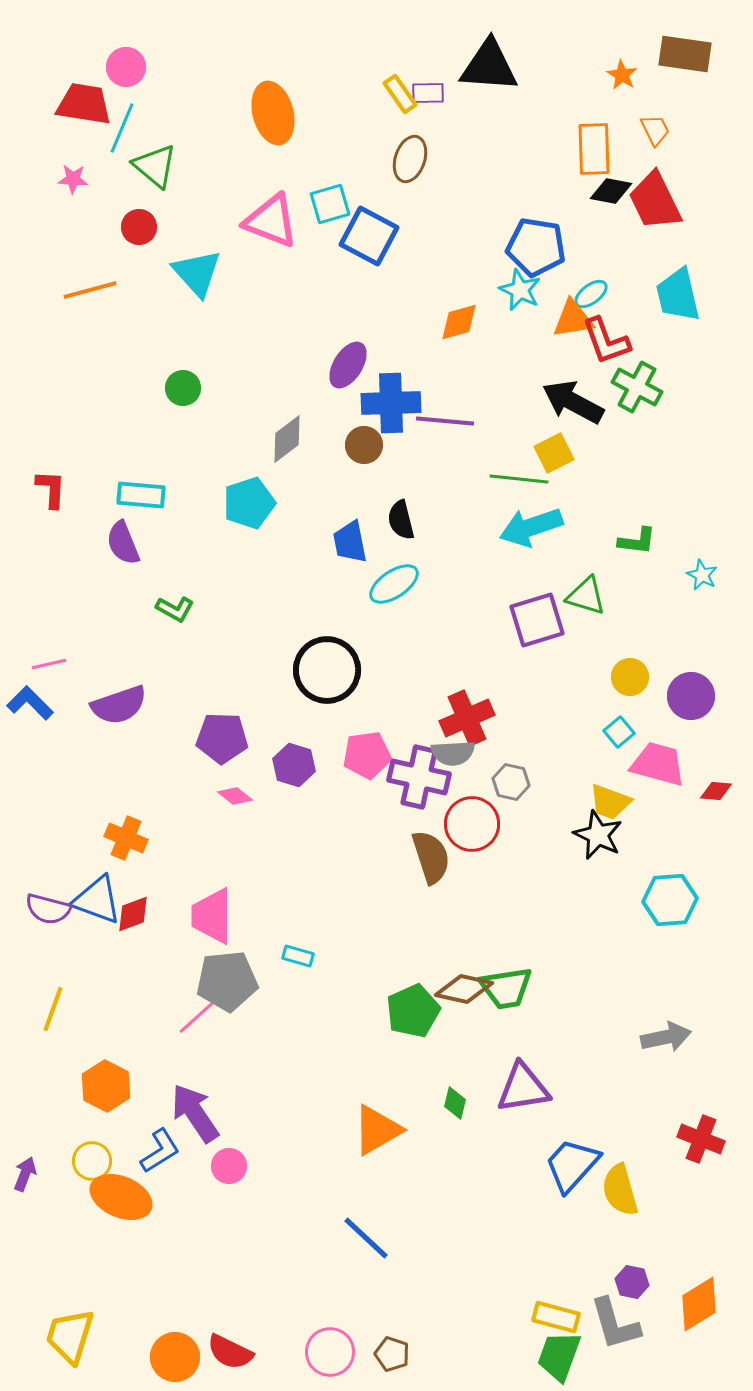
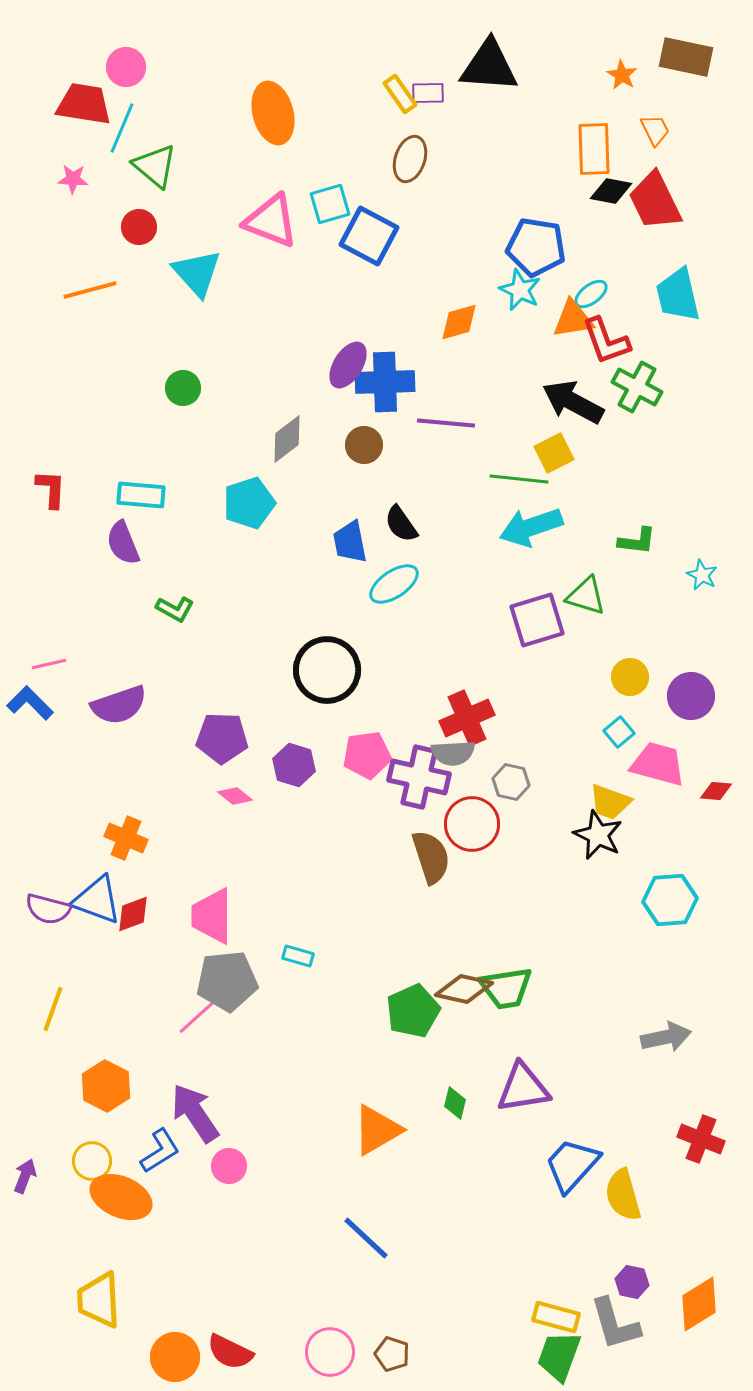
brown rectangle at (685, 54): moved 1 px right, 3 px down; rotated 4 degrees clockwise
blue cross at (391, 403): moved 6 px left, 21 px up
purple line at (445, 421): moved 1 px right, 2 px down
black semicircle at (401, 520): moved 4 px down; rotated 21 degrees counterclockwise
purple arrow at (25, 1174): moved 2 px down
yellow semicircle at (620, 1190): moved 3 px right, 5 px down
yellow trapezoid at (70, 1336): moved 29 px right, 36 px up; rotated 20 degrees counterclockwise
